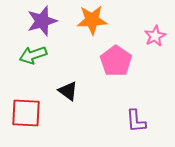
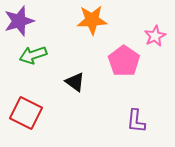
purple star: moved 23 px left
pink pentagon: moved 8 px right
black triangle: moved 7 px right, 9 px up
red square: rotated 24 degrees clockwise
purple L-shape: rotated 10 degrees clockwise
